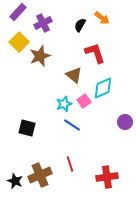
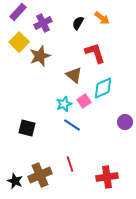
black semicircle: moved 2 px left, 2 px up
